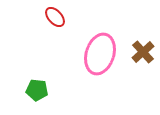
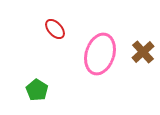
red ellipse: moved 12 px down
green pentagon: rotated 25 degrees clockwise
